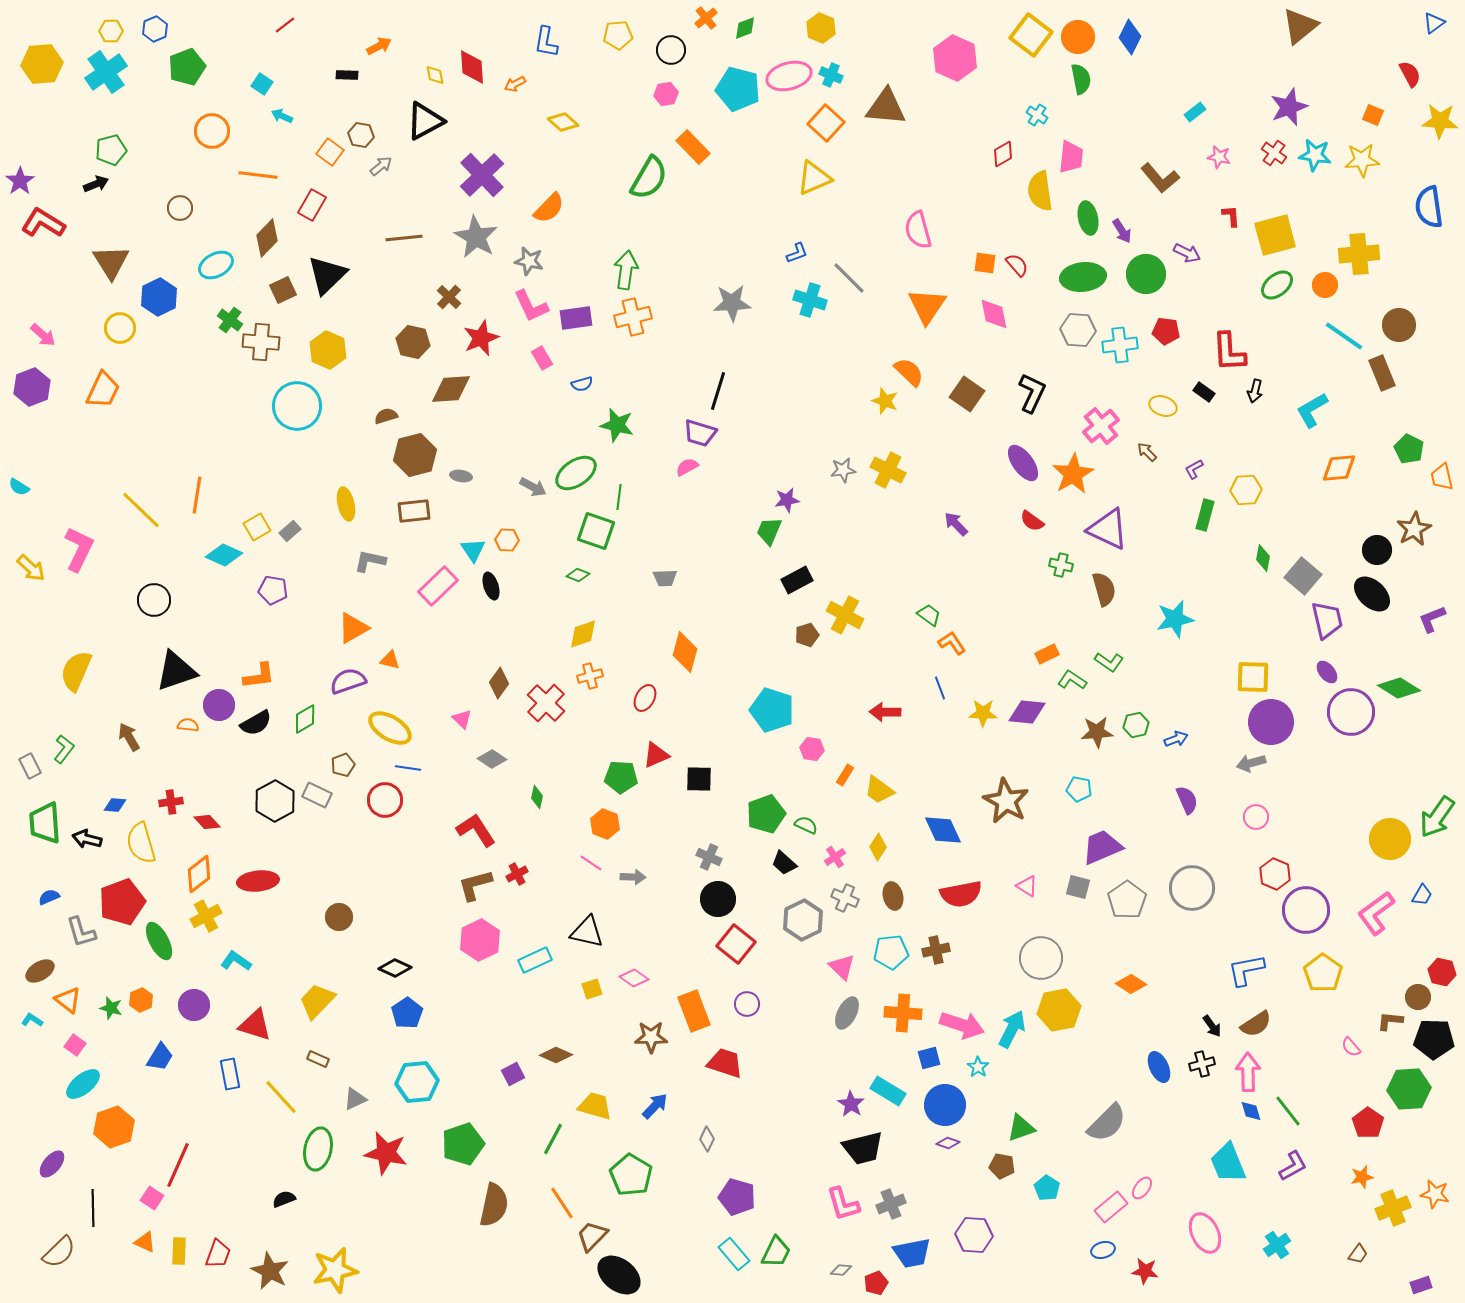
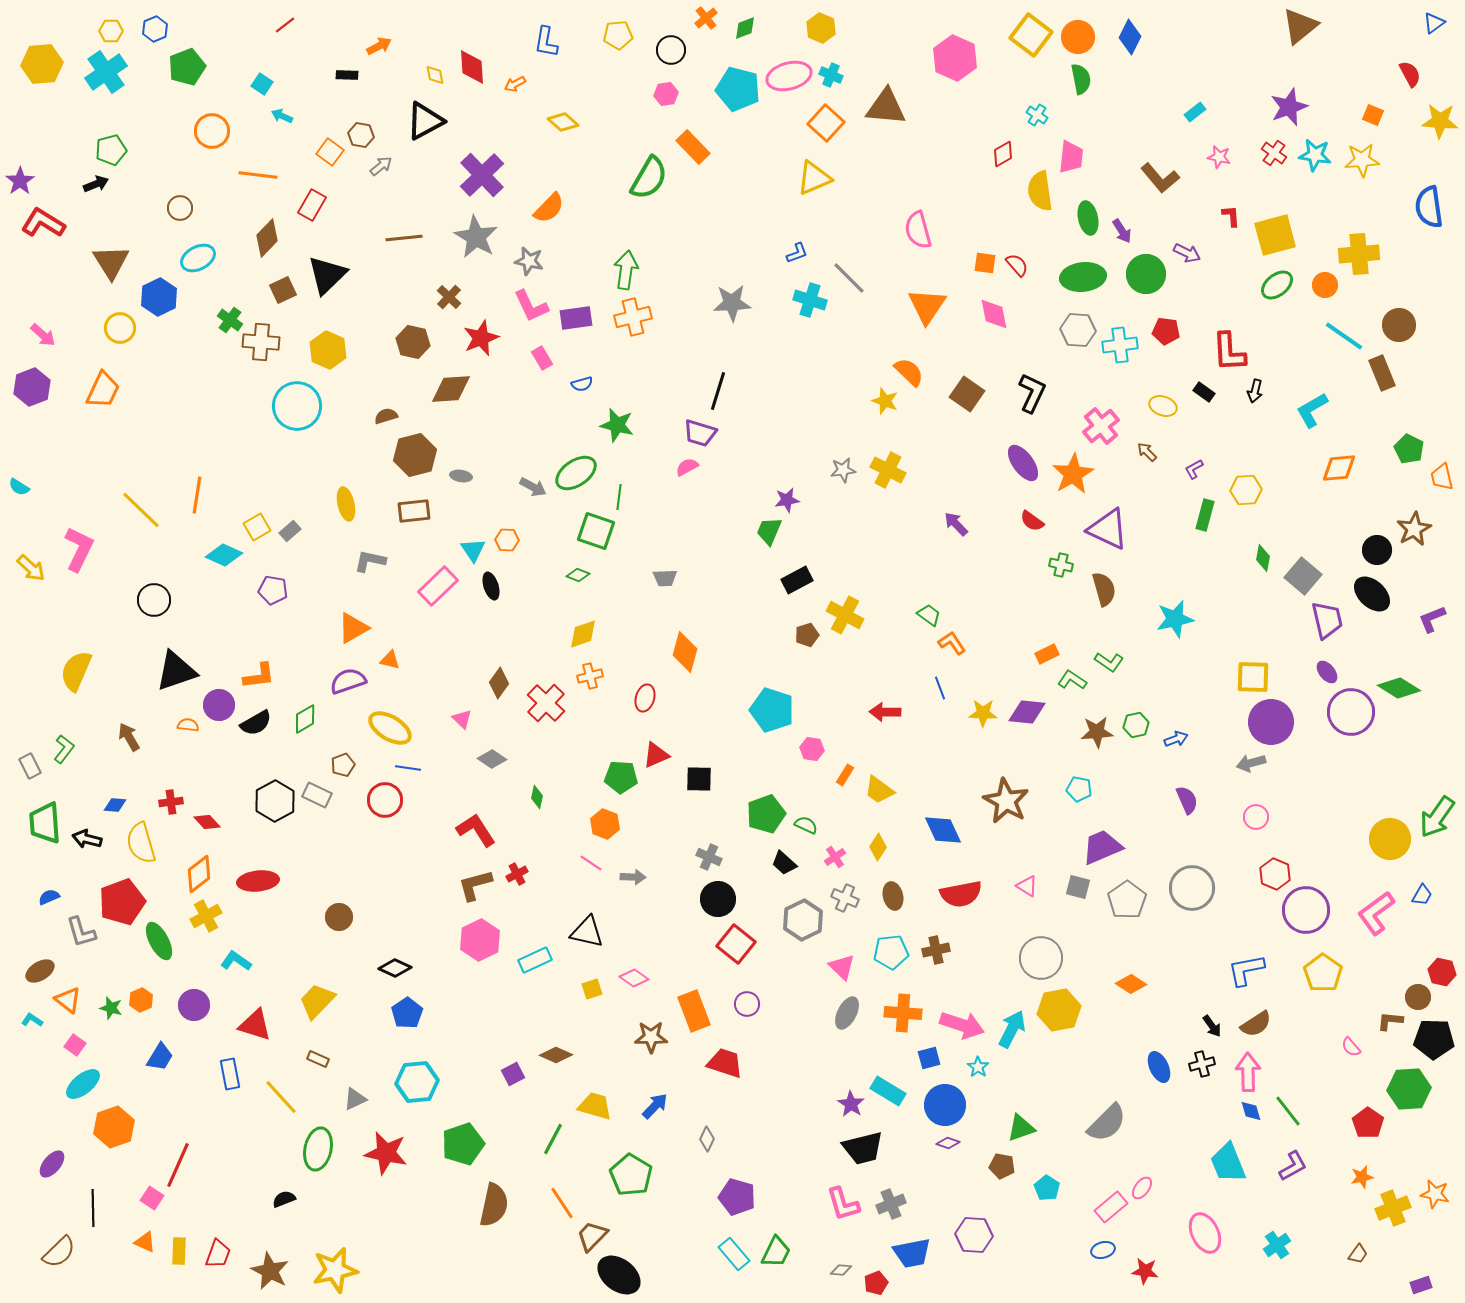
cyan ellipse at (216, 265): moved 18 px left, 7 px up
red ellipse at (645, 698): rotated 12 degrees counterclockwise
